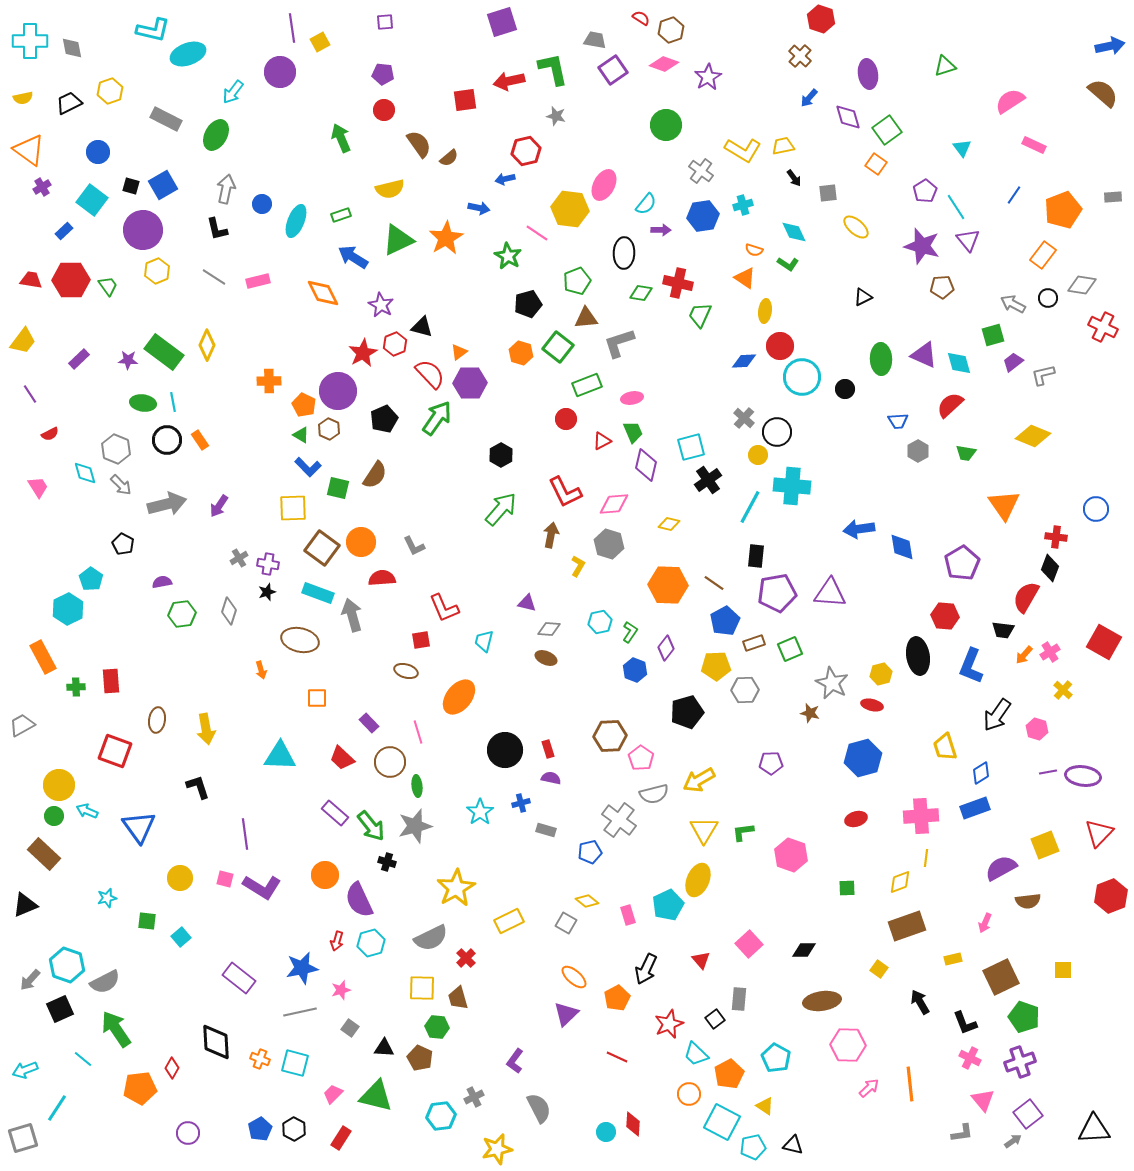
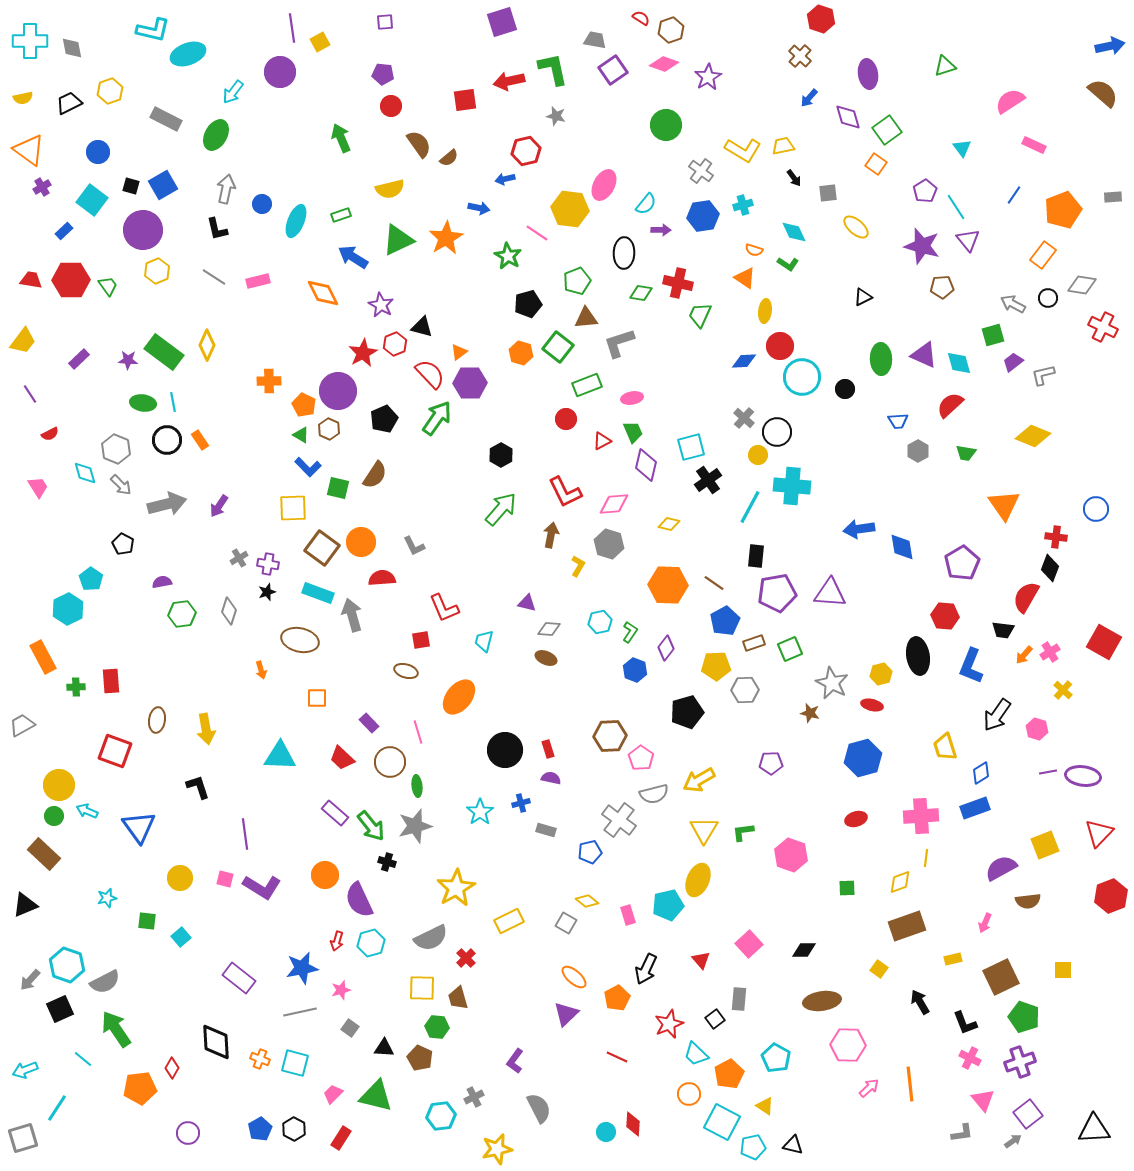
red circle at (384, 110): moved 7 px right, 4 px up
cyan pentagon at (668, 905): rotated 12 degrees clockwise
